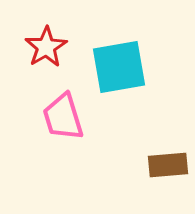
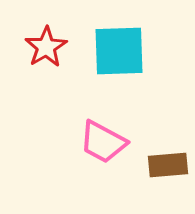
cyan square: moved 16 px up; rotated 8 degrees clockwise
pink trapezoid: moved 40 px right, 25 px down; rotated 45 degrees counterclockwise
